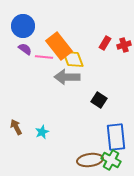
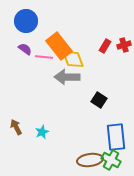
blue circle: moved 3 px right, 5 px up
red rectangle: moved 3 px down
